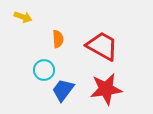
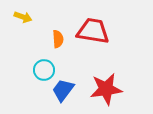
red trapezoid: moved 9 px left, 15 px up; rotated 20 degrees counterclockwise
